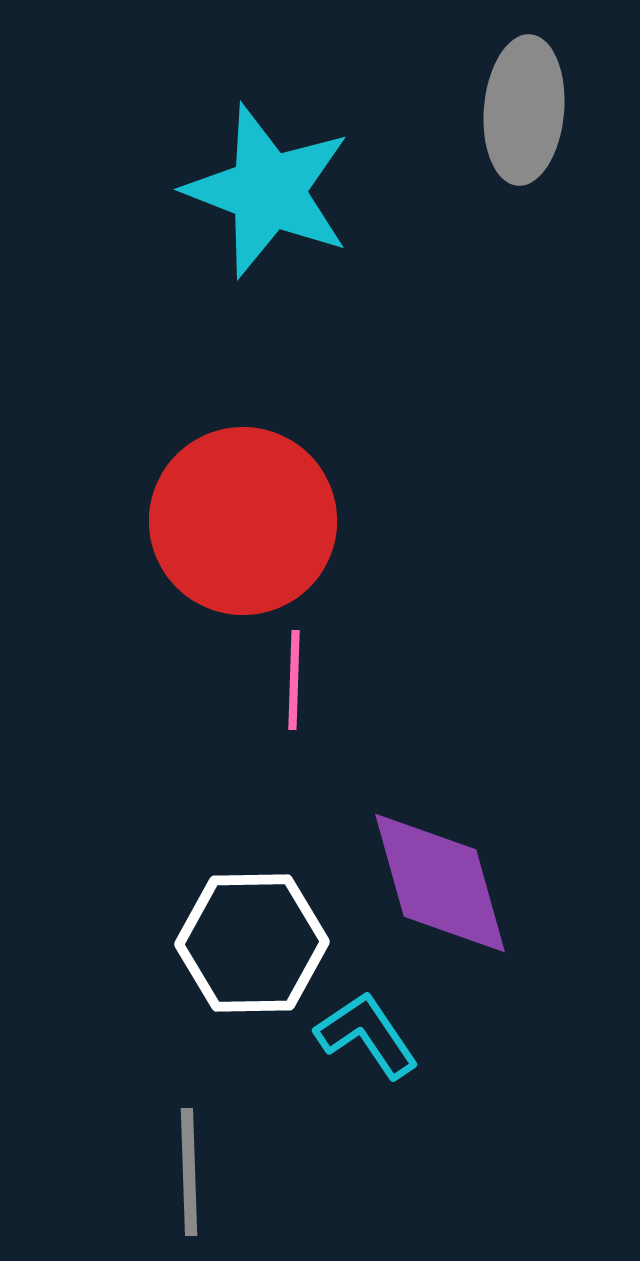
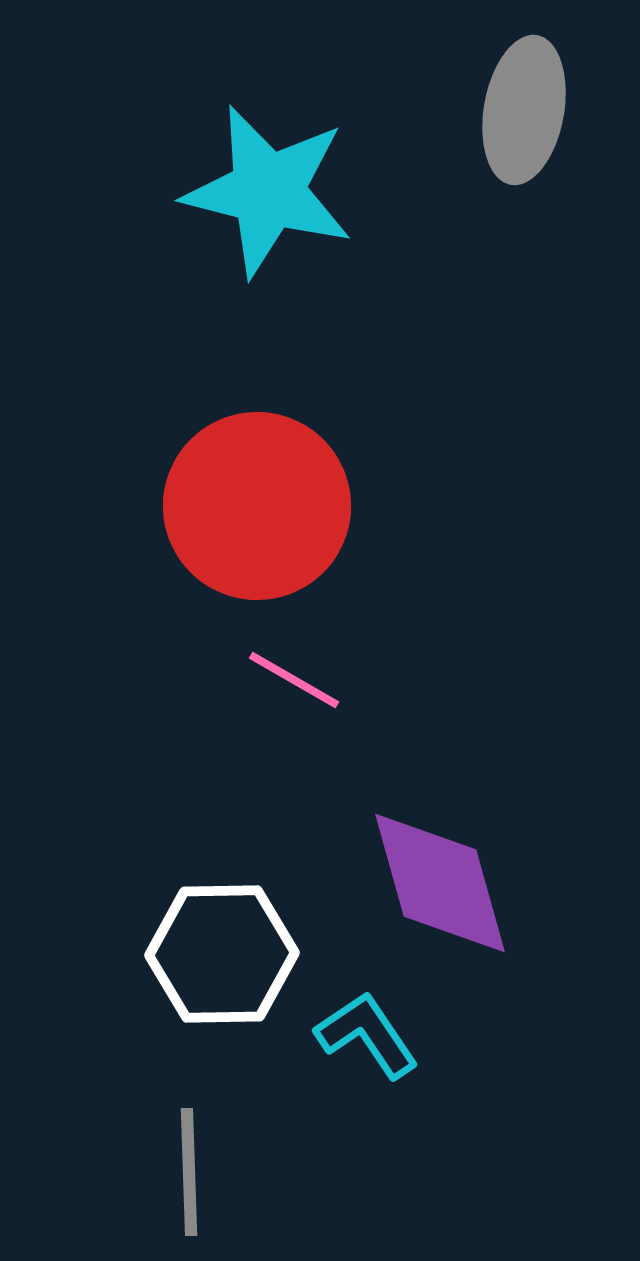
gray ellipse: rotated 5 degrees clockwise
cyan star: rotated 7 degrees counterclockwise
red circle: moved 14 px right, 15 px up
pink line: rotated 62 degrees counterclockwise
white hexagon: moved 30 px left, 11 px down
